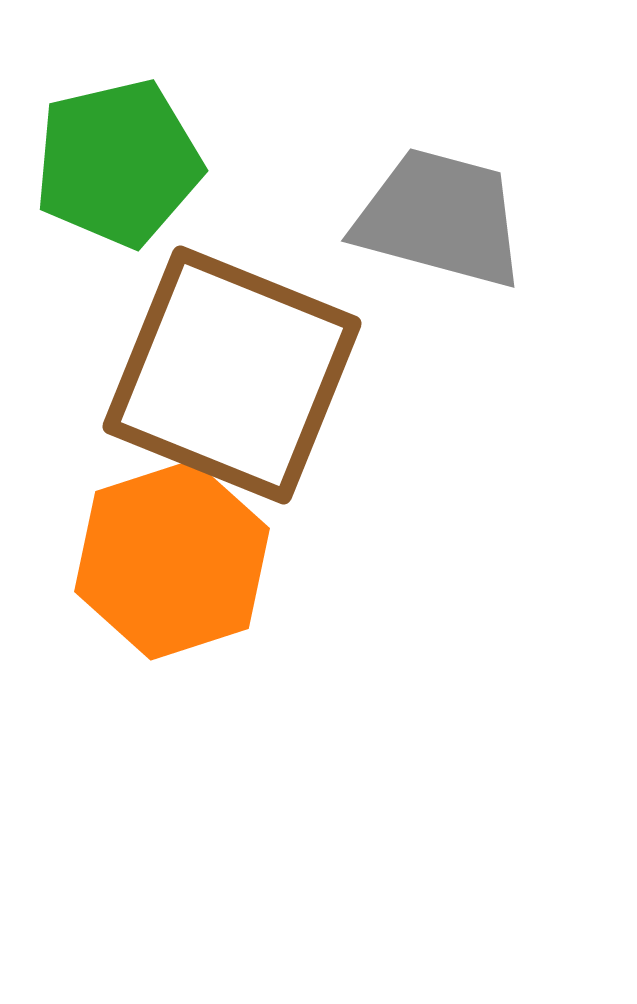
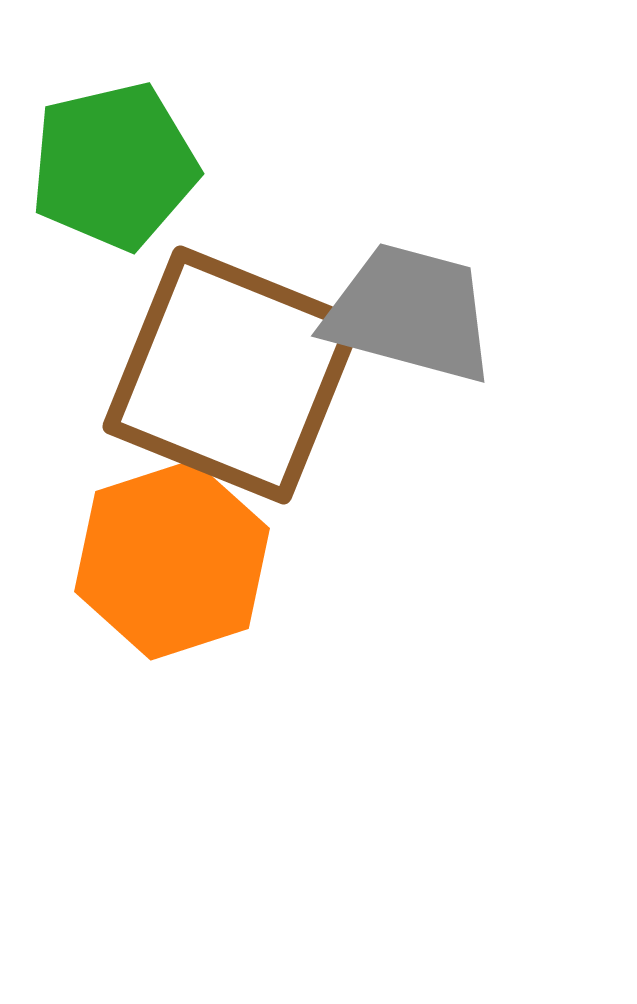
green pentagon: moved 4 px left, 3 px down
gray trapezoid: moved 30 px left, 95 px down
